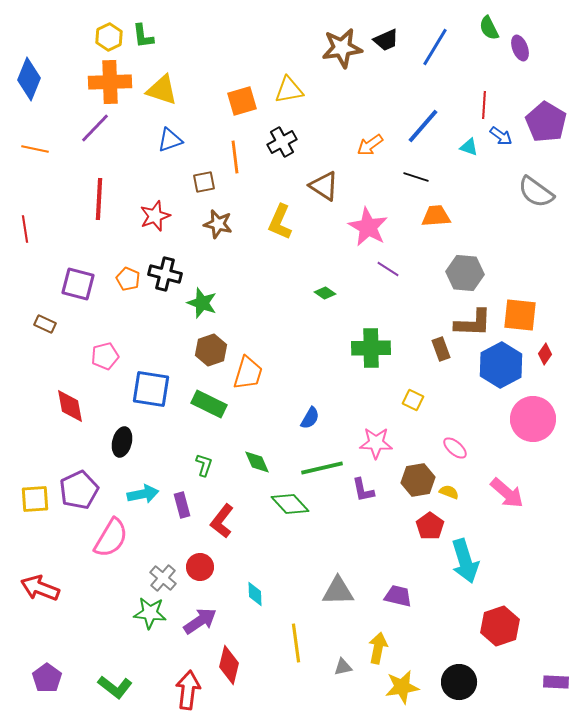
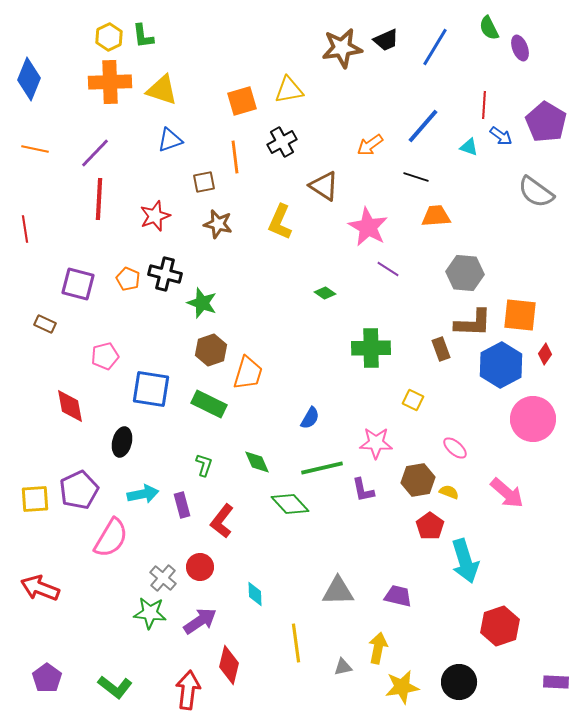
purple line at (95, 128): moved 25 px down
